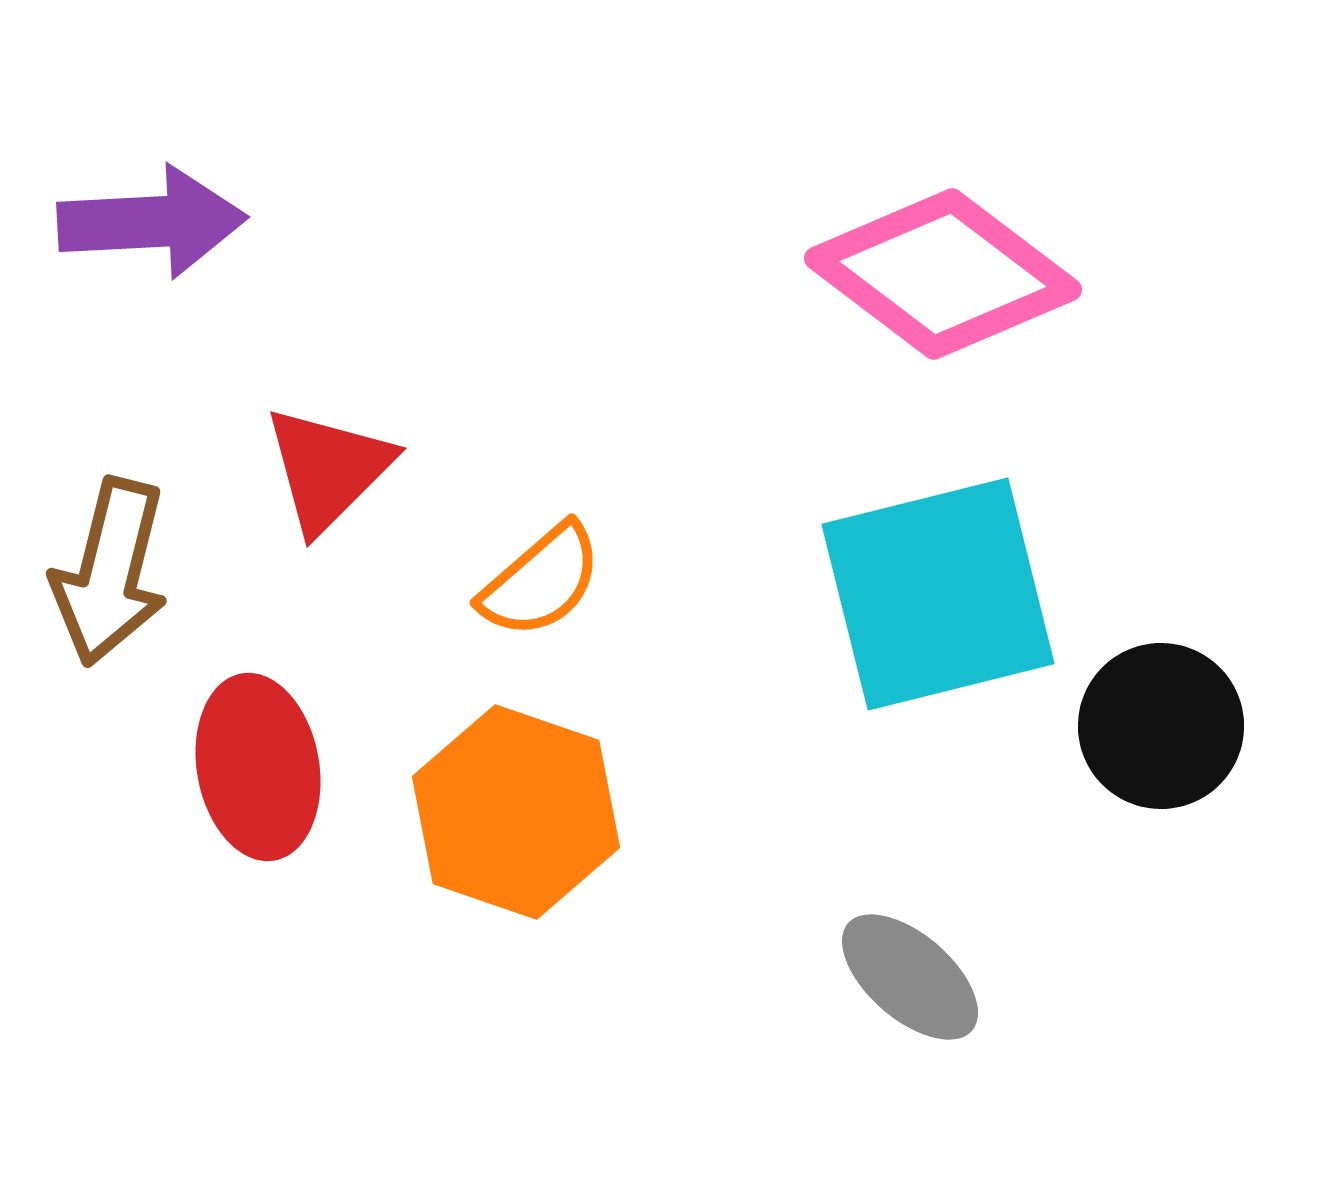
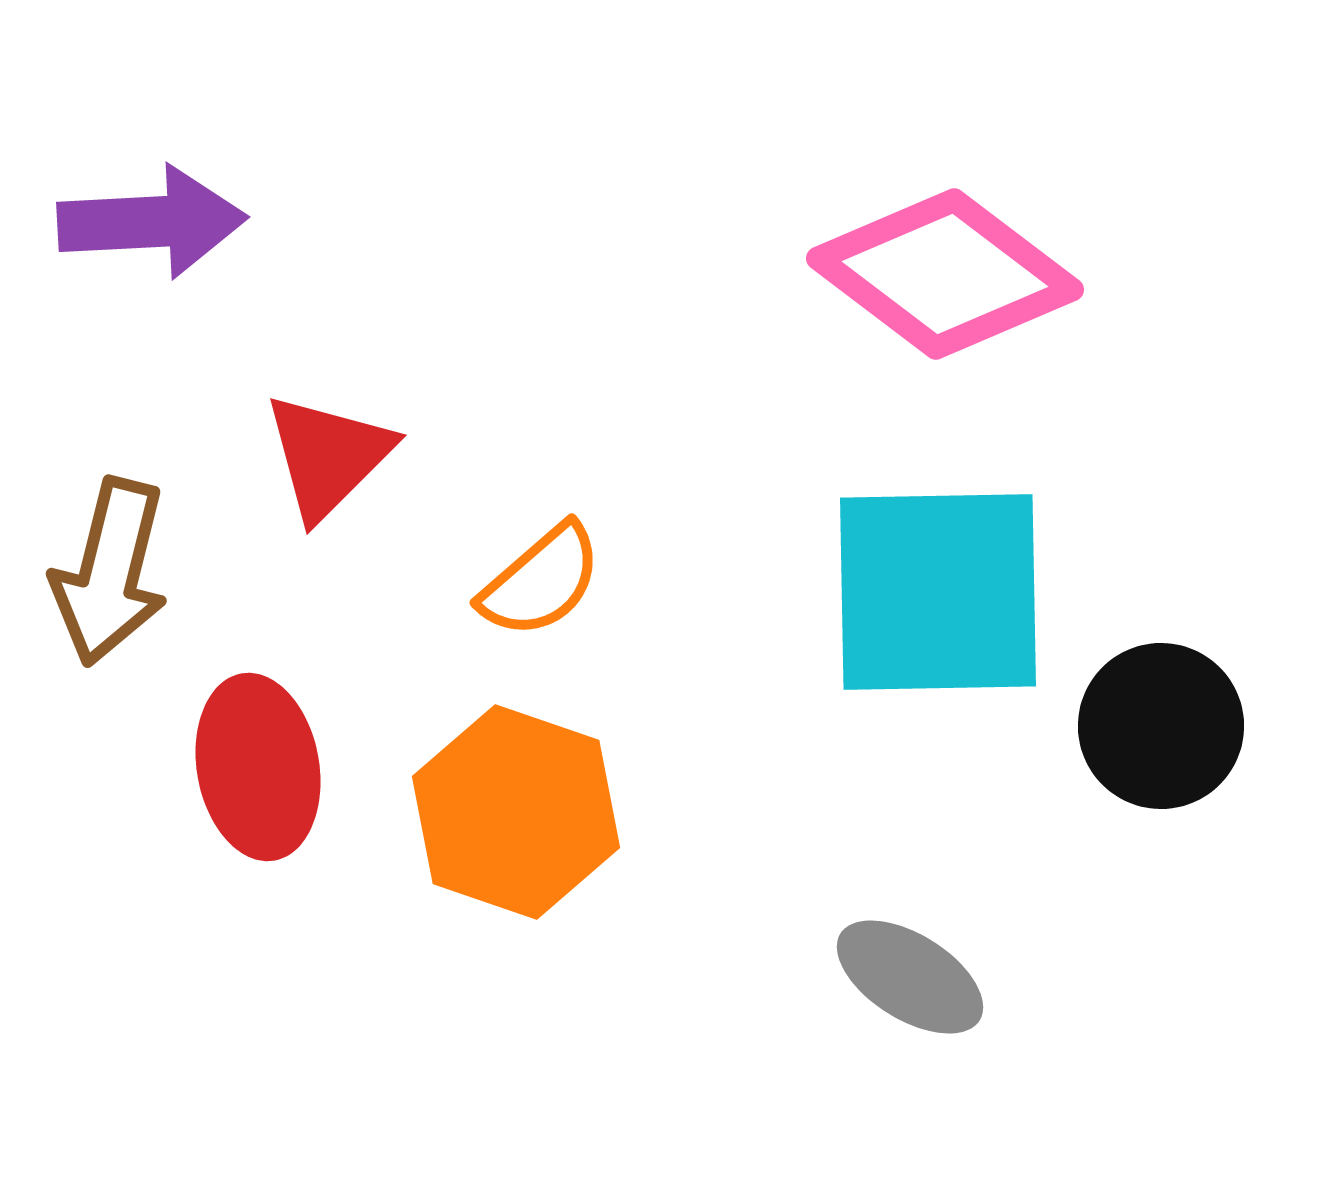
pink diamond: moved 2 px right
red triangle: moved 13 px up
cyan square: moved 2 px up; rotated 13 degrees clockwise
gray ellipse: rotated 9 degrees counterclockwise
